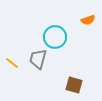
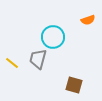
cyan circle: moved 2 px left
